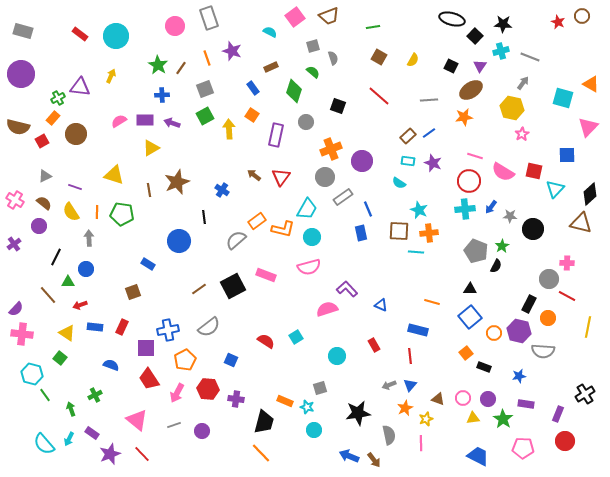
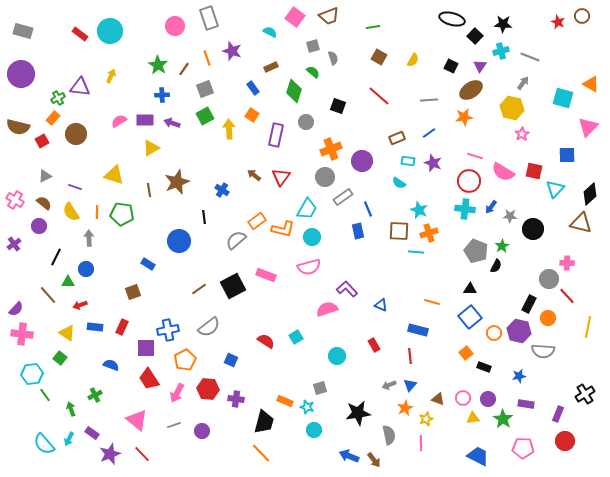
pink square at (295, 17): rotated 18 degrees counterclockwise
cyan circle at (116, 36): moved 6 px left, 5 px up
brown line at (181, 68): moved 3 px right, 1 px down
brown rectangle at (408, 136): moved 11 px left, 2 px down; rotated 21 degrees clockwise
cyan cross at (465, 209): rotated 12 degrees clockwise
blue rectangle at (361, 233): moved 3 px left, 2 px up
orange cross at (429, 233): rotated 12 degrees counterclockwise
red line at (567, 296): rotated 18 degrees clockwise
cyan hexagon at (32, 374): rotated 20 degrees counterclockwise
